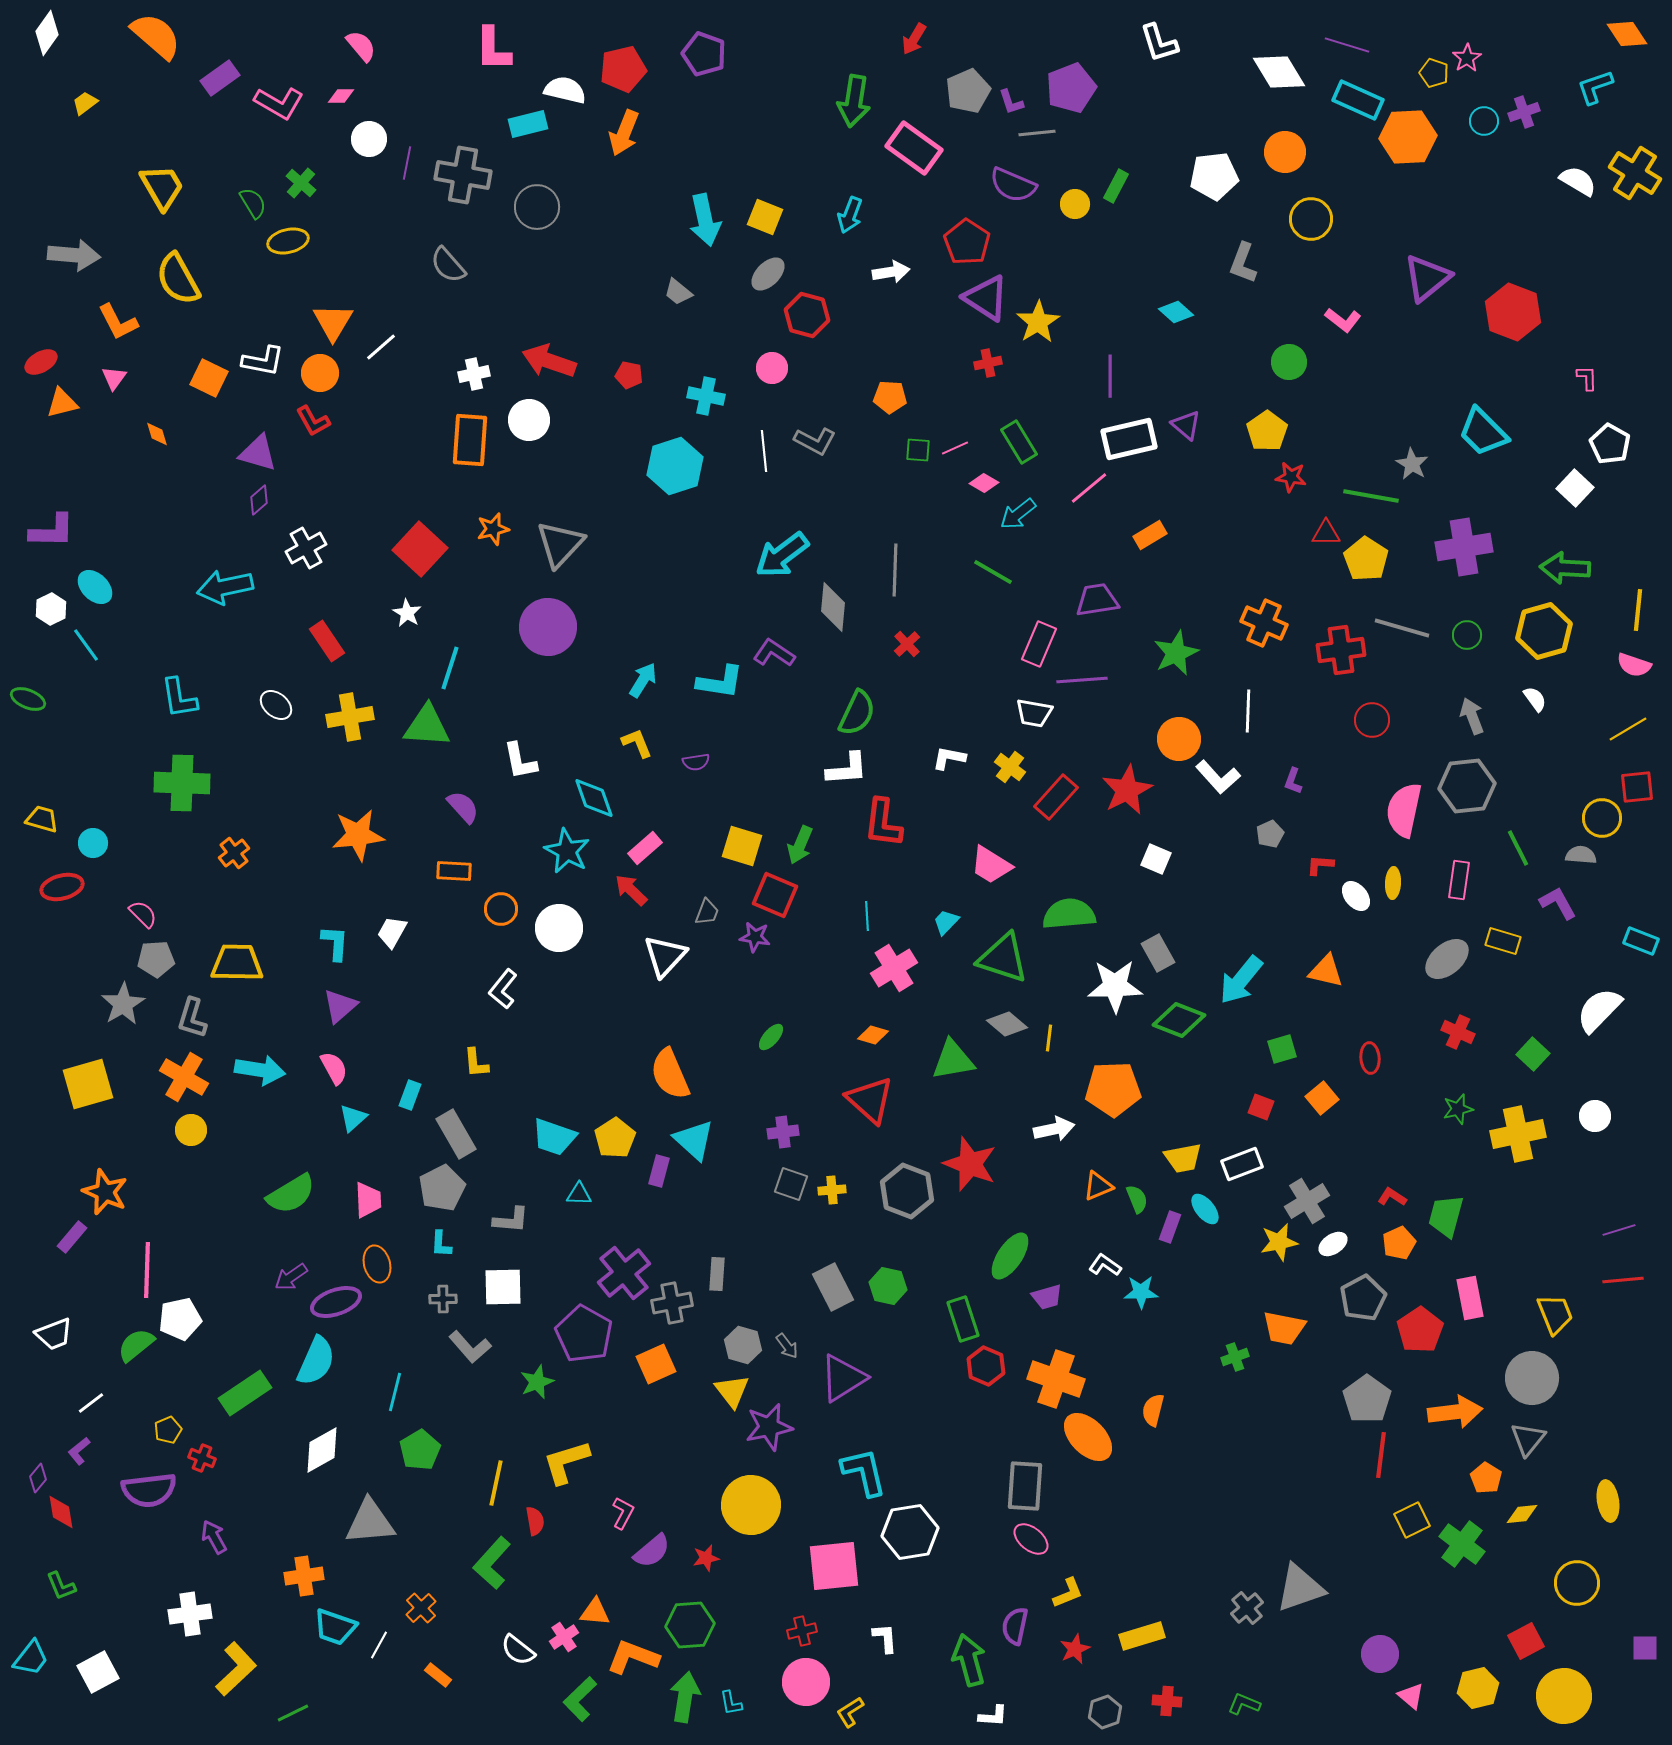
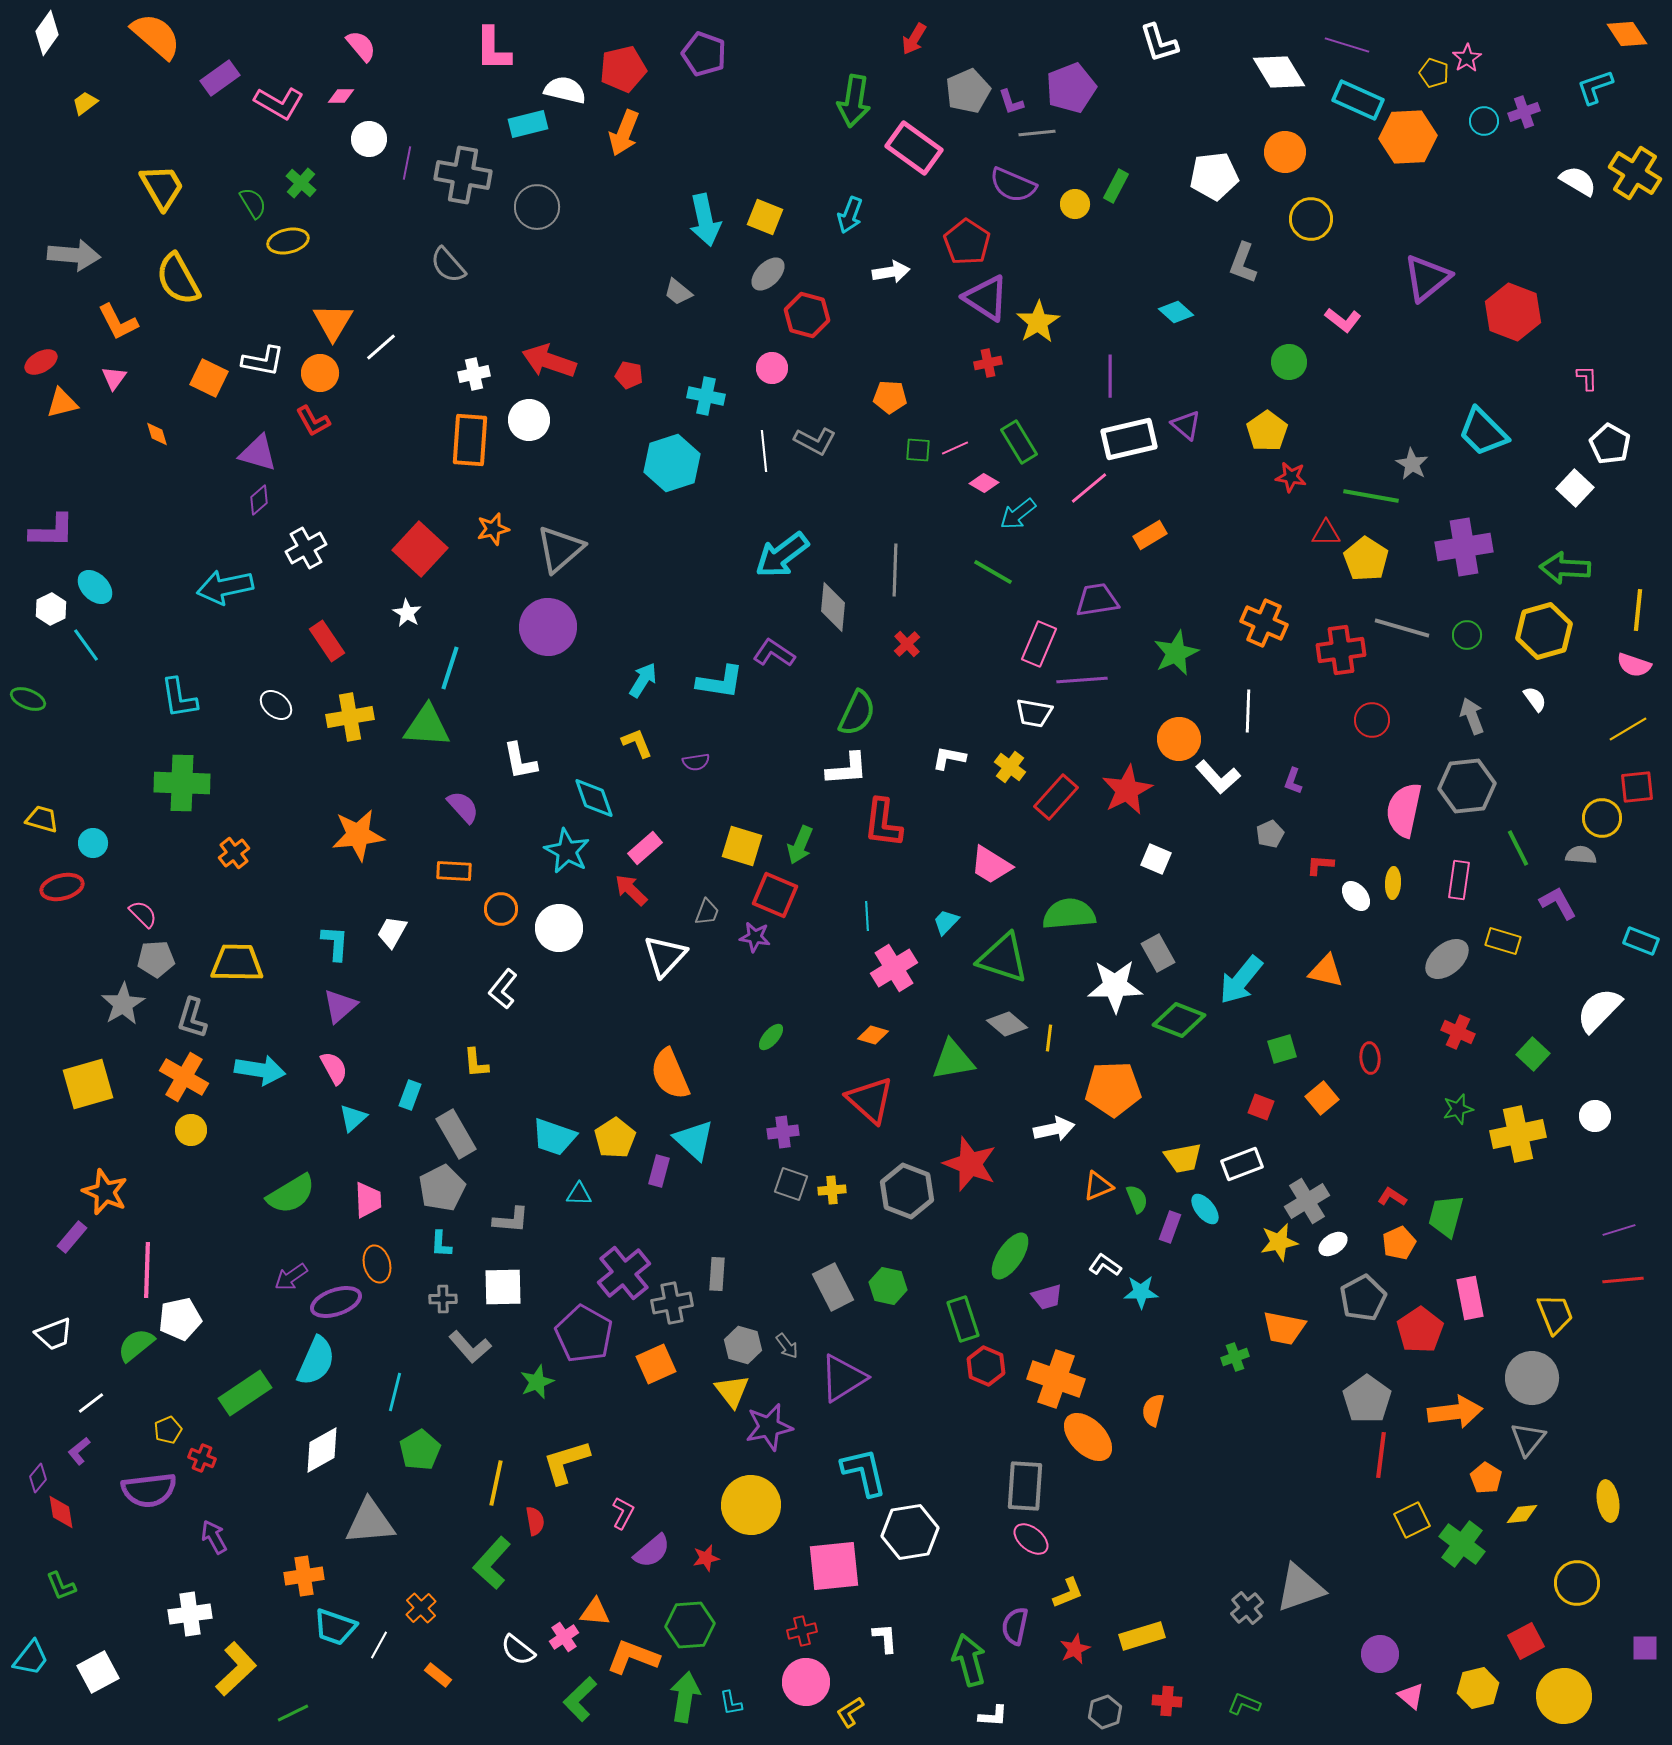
cyan hexagon at (675, 466): moved 3 px left, 3 px up
gray triangle at (560, 544): moved 5 px down; rotated 6 degrees clockwise
